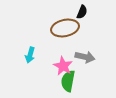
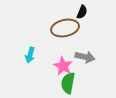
green semicircle: moved 2 px down
